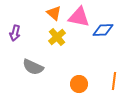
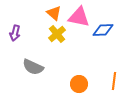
yellow cross: moved 3 px up
